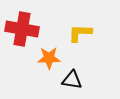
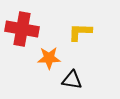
yellow L-shape: moved 1 px up
